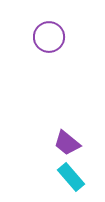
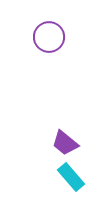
purple trapezoid: moved 2 px left
